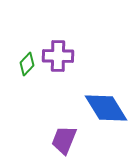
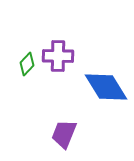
blue diamond: moved 21 px up
purple trapezoid: moved 6 px up
